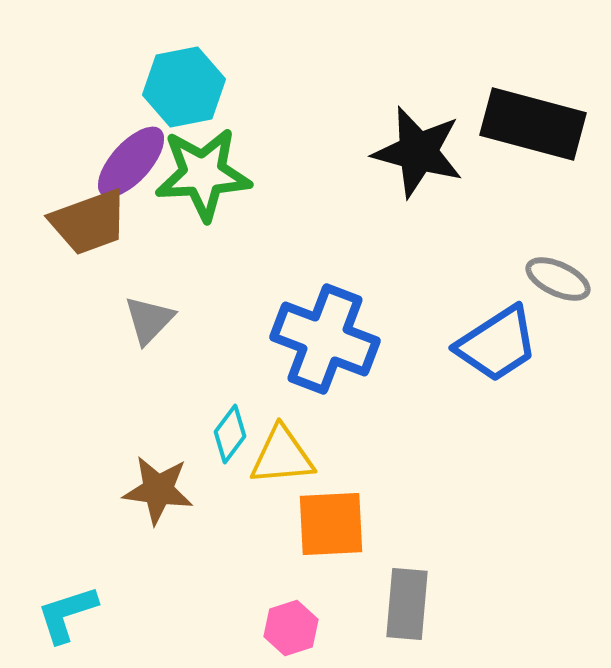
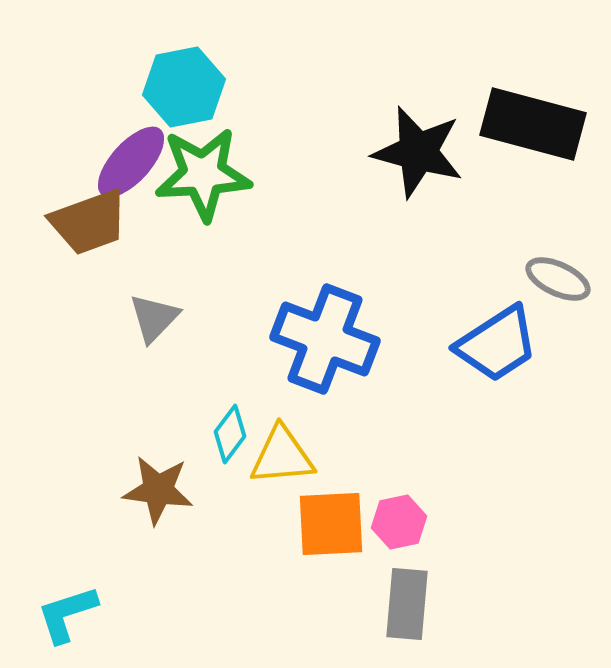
gray triangle: moved 5 px right, 2 px up
pink hexagon: moved 108 px right, 106 px up; rotated 6 degrees clockwise
